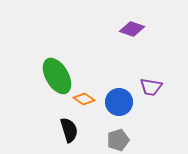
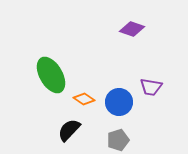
green ellipse: moved 6 px left, 1 px up
black semicircle: rotated 120 degrees counterclockwise
